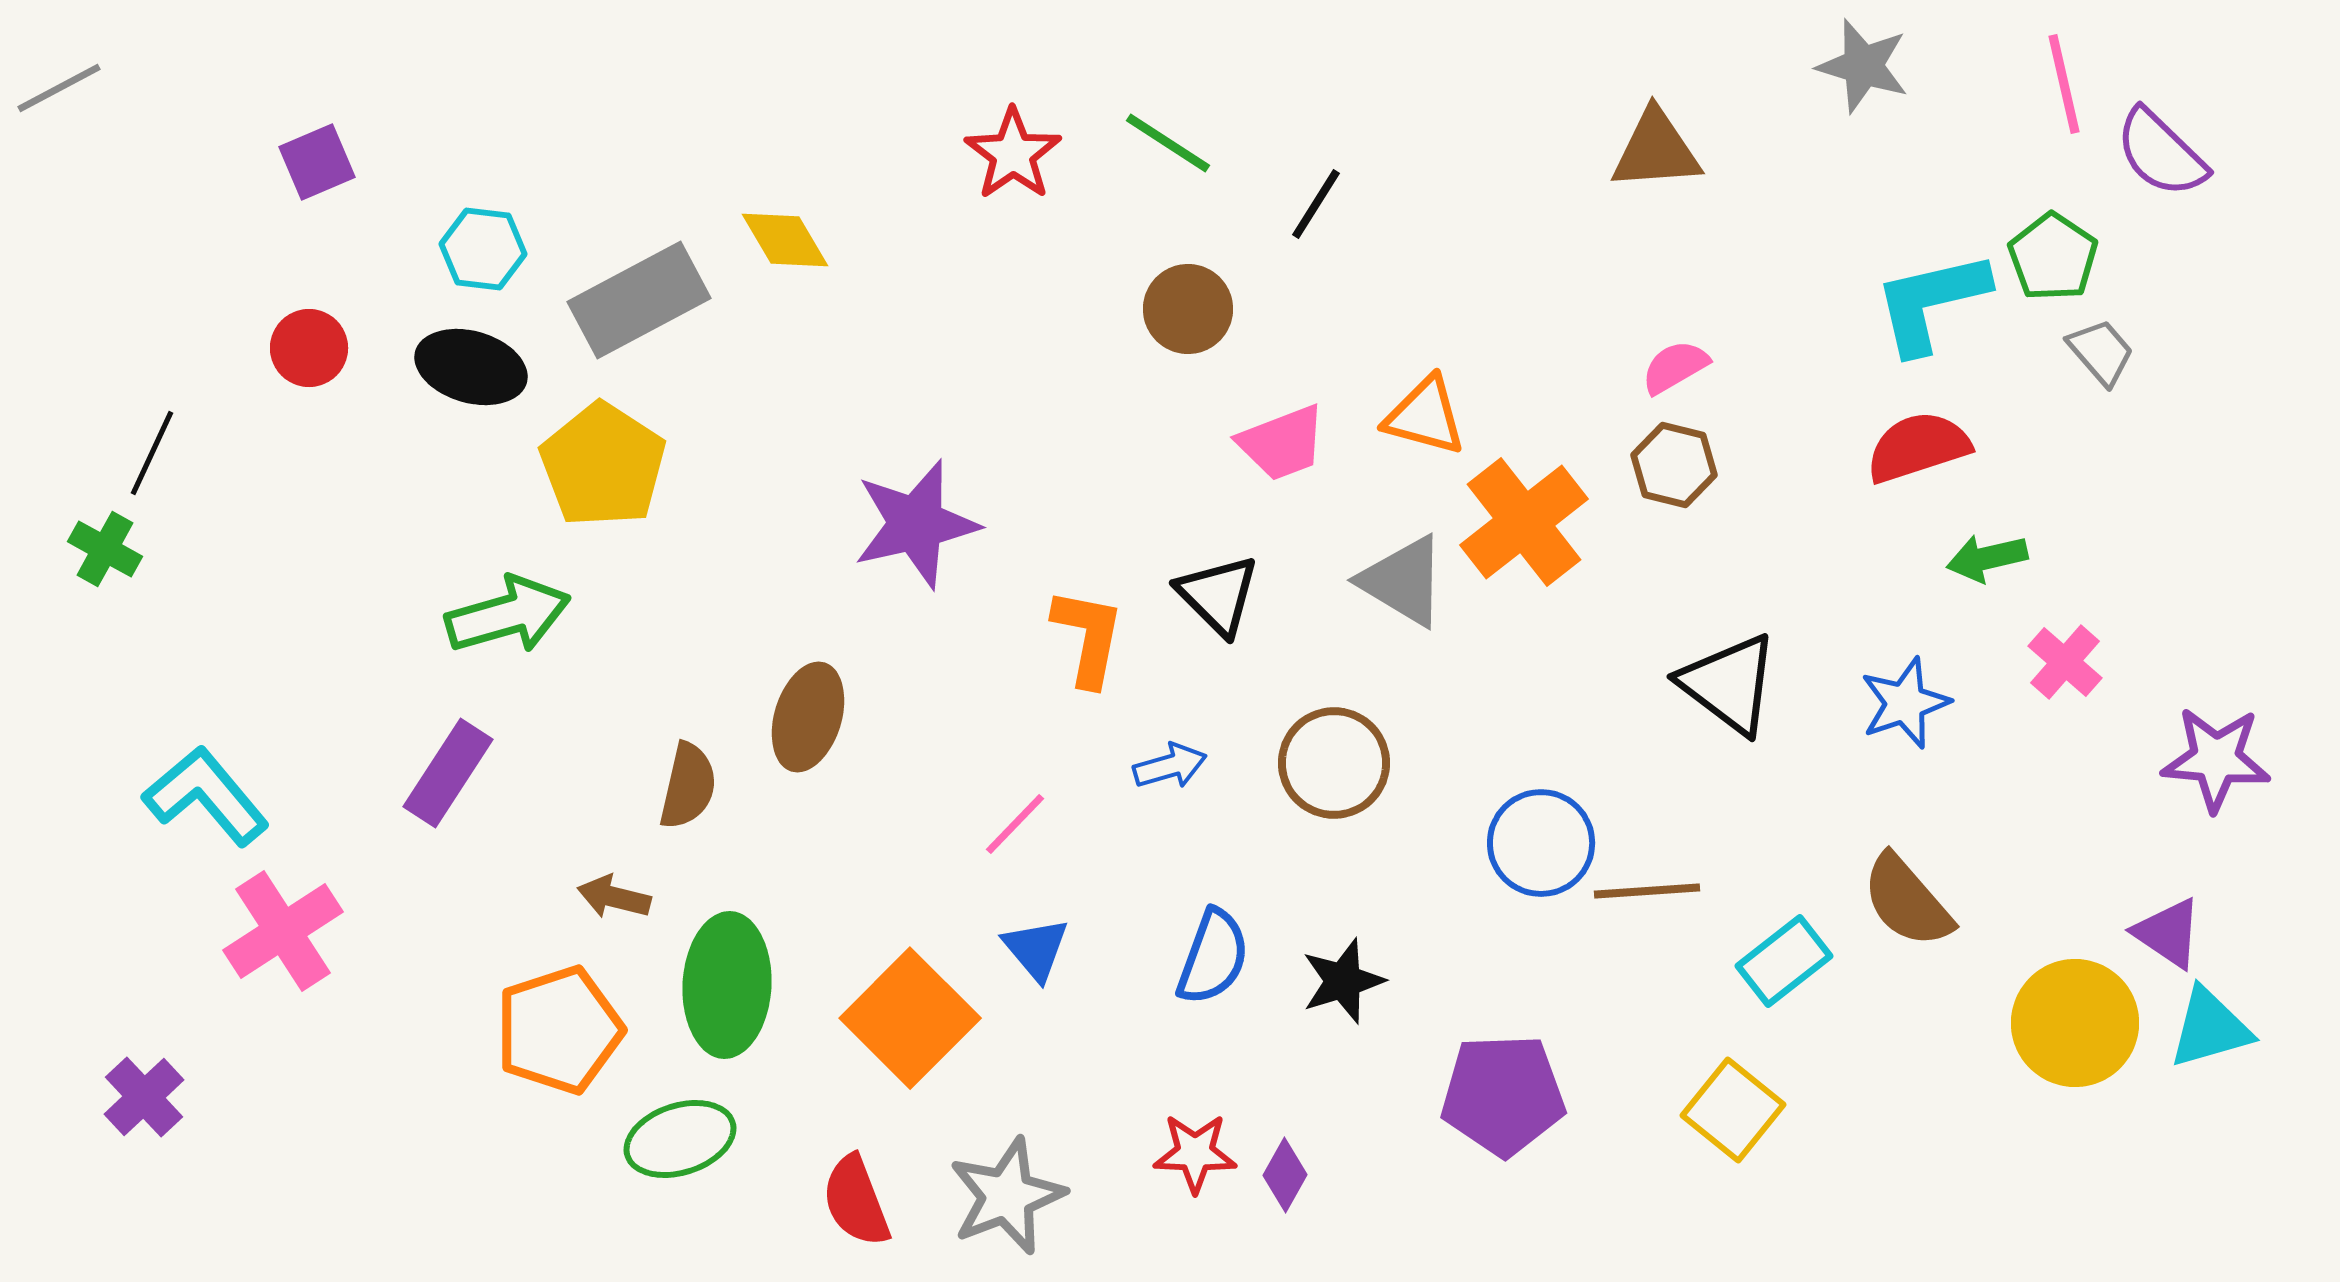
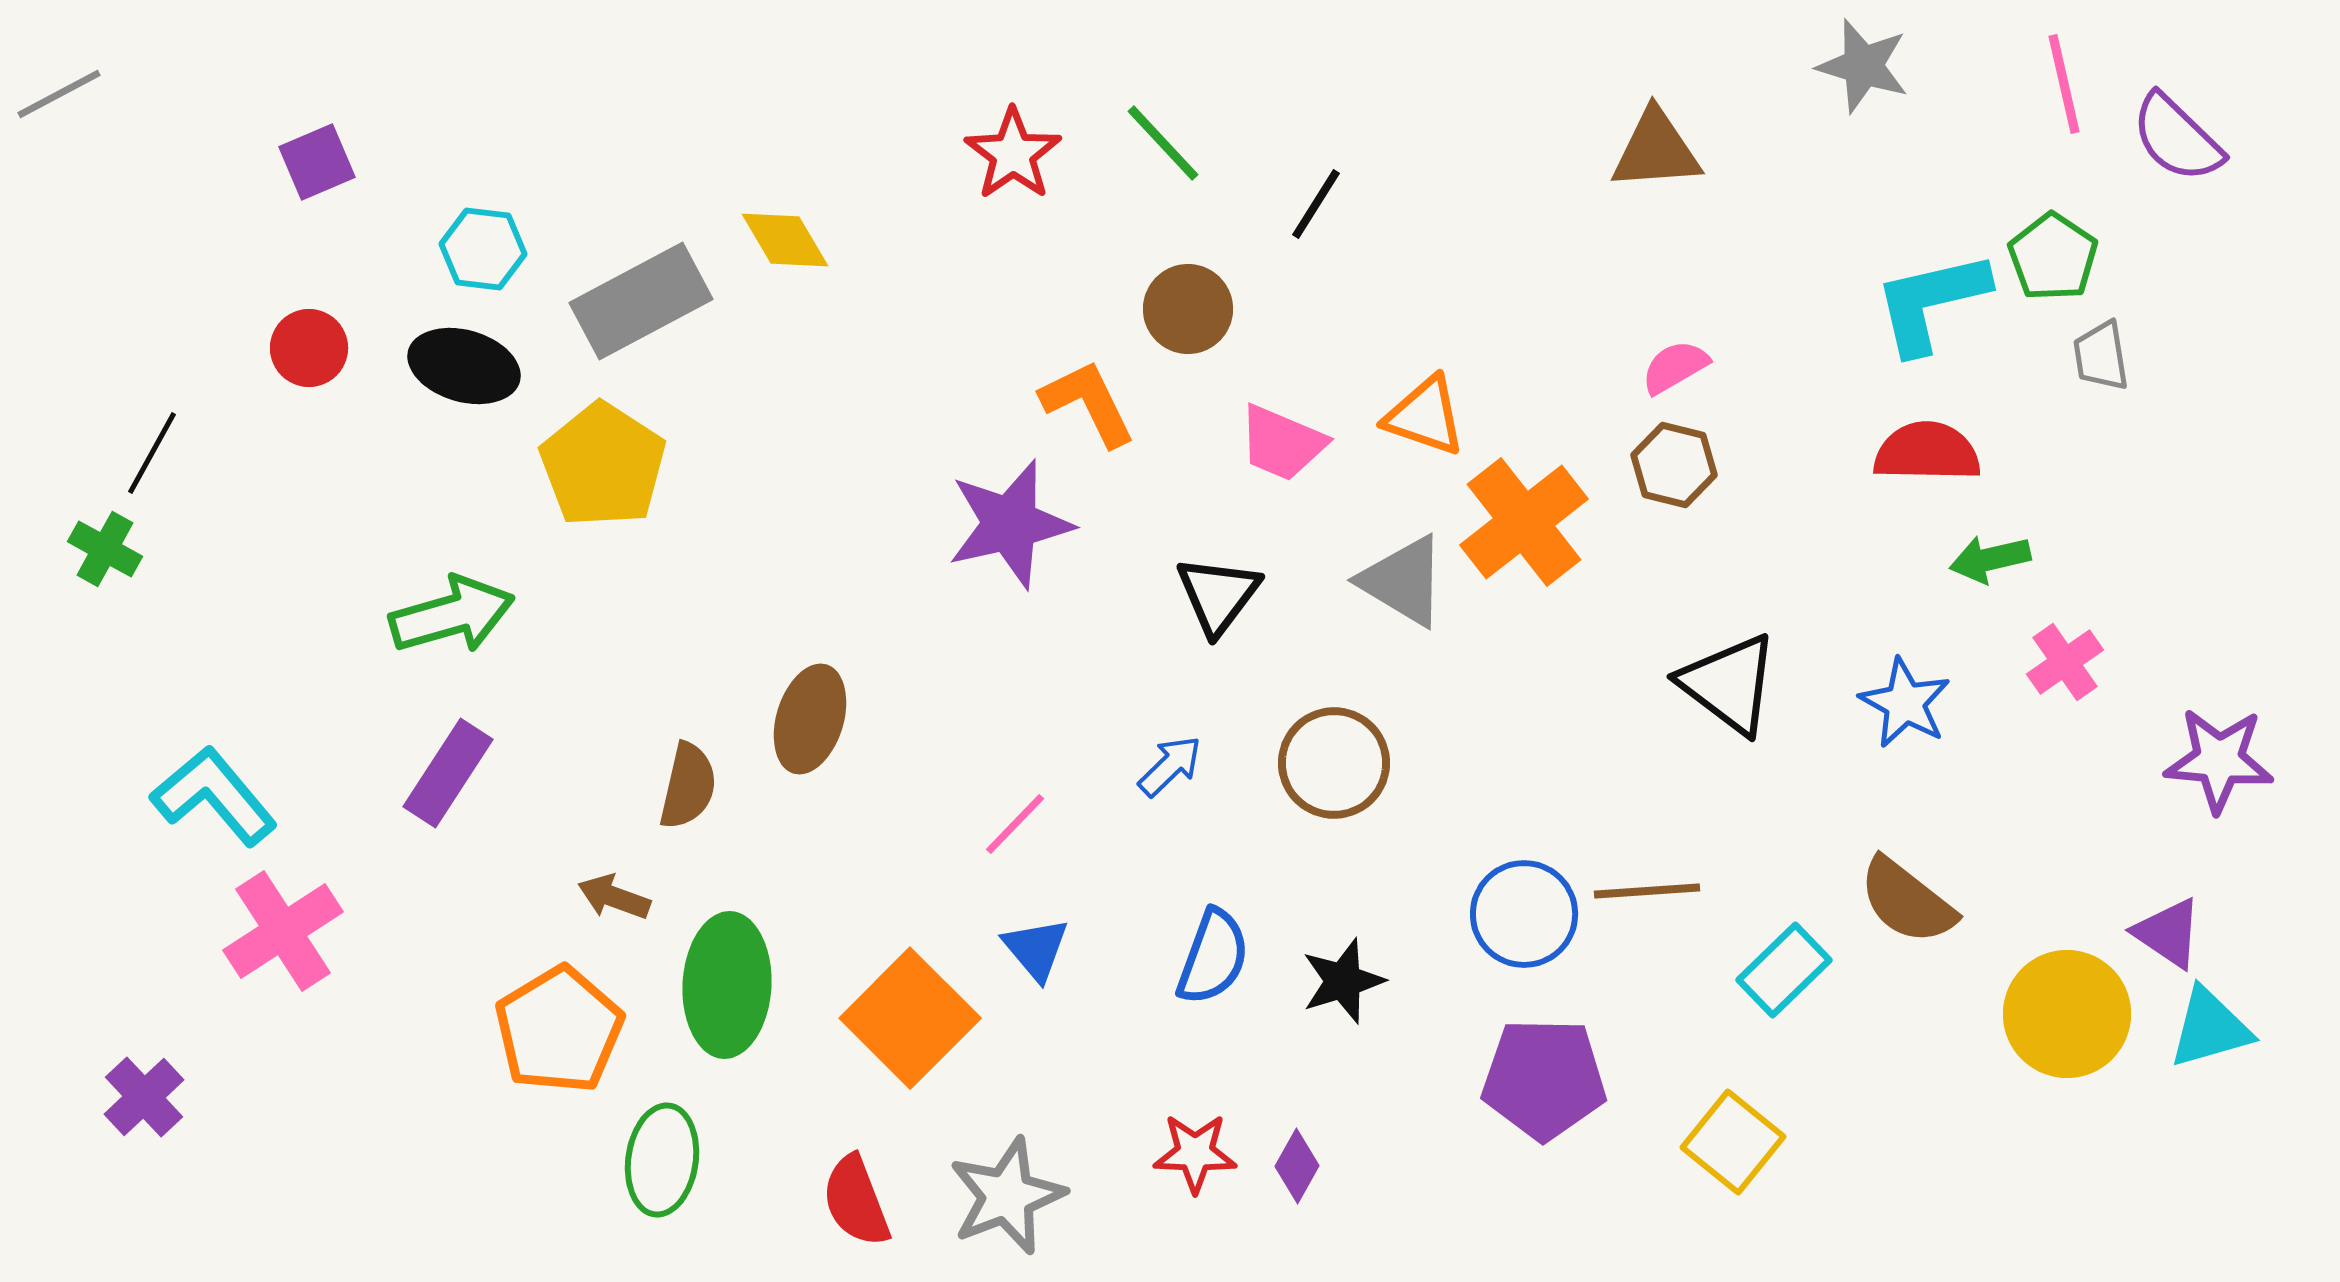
gray line at (59, 88): moved 6 px down
green line at (1168, 143): moved 5 px left; rotated 14 degrees clockwise
purple semicircle at (2161, 153): moved 16 px right, 15 px up
gray rectangle at (639, 300): moved 2 px right, 1 px down
gray trapezoid at (2101, 352): moved 4 px down; rotated 148 degrees counterclockwise
black ellipse at (471, 367): moved 7 px left, 1 px up
orange triangle at (1425, 416): rotated 4 degrees clockwise
pink trapezoid at (1282, 443): rotated 44 degrees clockwise
red semicircle at (1918, 447): moved 9 px right, 5 px down; rotated 19 degrees clockwise
black line at (152, 453): rotated 4 degrees clockwise
purple star at (916, 524): moved 94 px right
green arrow at (1987, 558): moved 3 px right, 1 px down
black triangle at (1218, 595): rotated 22 degrees clockwise
green arrow at (508, 615): moved 56 px left
orange L-shape at (1088, 637): moved 234 px up; rotated 37 degrees counterclockwise
pink cross at (2065, 662): rotated 14 degrees clockwise
blue star at (1905, 703): rotated 24 degrees counterclockwise
brown ellipse at (808, 717): moved 2 px right, 2 px down
purple star at (2216, 759): moved 3 px right, 1 px down
blue arrow at (1170, 766): rotated 28 degrees counterclockwise
cyan L-shape at (206, 796): moved 8 px right
blue circle at (1541, 843): moved 17 px left, 71 px down
brown arrow at (614, 897): rotated 6 degrees clockwise
brown semicircle at (1907, 901): rotated 11 degrees counterclockwise
cyan rectangle at (1784, 961): moved 9 px down; rotated 6 degrees counterclockwise
yellow circle at (2075, 1023): moved 8 px left, 9 px up
orange pentagon at (559, 1030): rotated 13 degrees counterclockwise
purple pentagon at (1503, 1095): moved 41 px right, 16 px up; rotated 3 degrees clockwise
yellow square at (1733, 1110): moved 32 px down
green ellipse at (680, 1139): moved 18 px left, 21 px down; rotated 64 degrees counterclockwise
purple diamond at (1285, 1175): moved 12 px right, 9 px up
